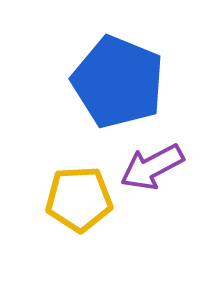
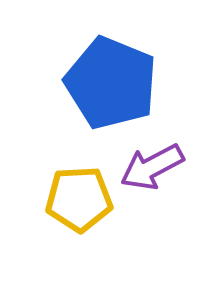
blue pentagon: moved 7 px left, 1 px down
